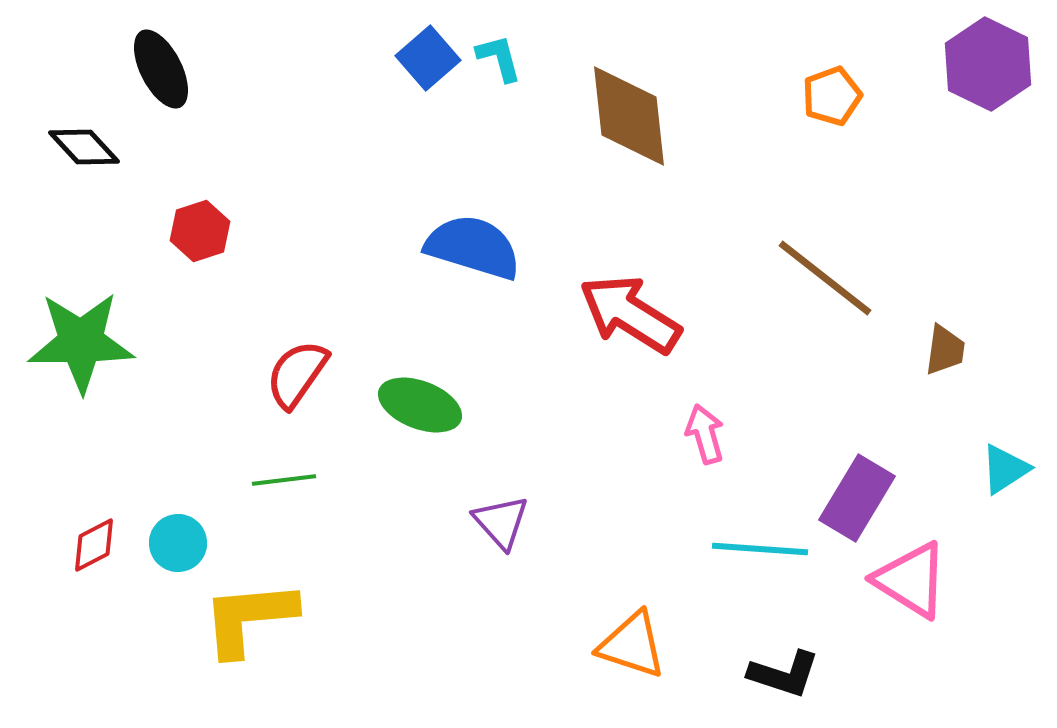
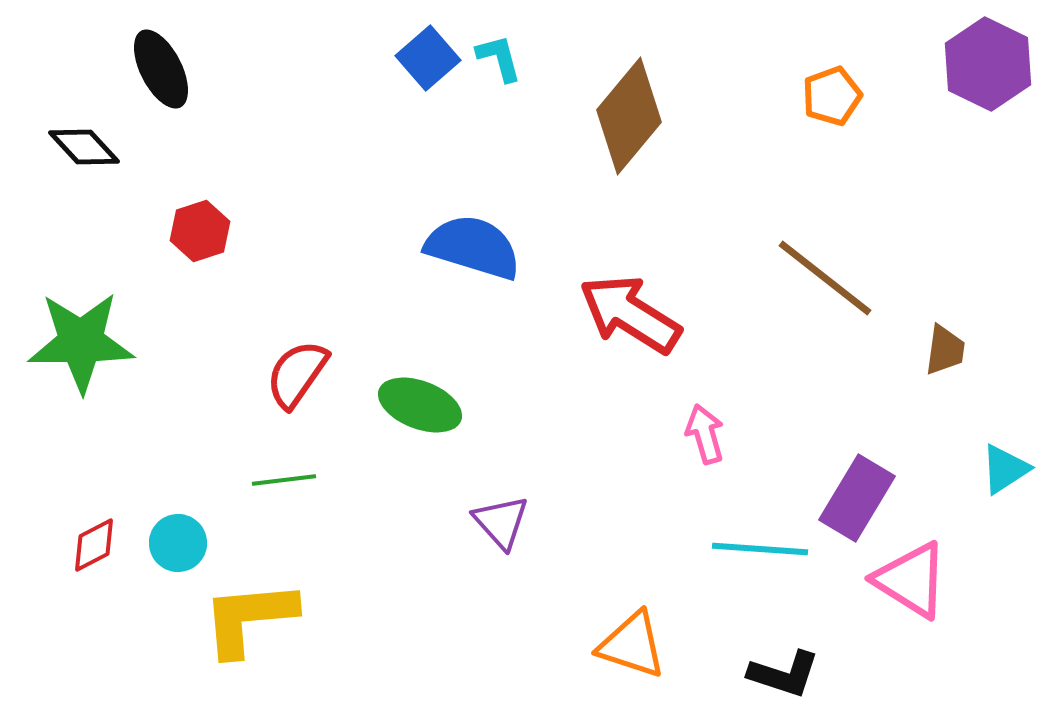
brown diamond: rotated 46 degrees clockwise
